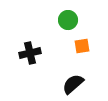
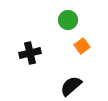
orange square: rotated 28 degrees counterclockwise
black semicircle: moved 2 px left, 2 px down
